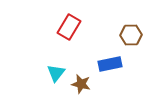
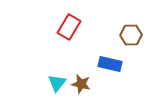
blue rectangle: rotated 25 degrees clockwise
cyan triangle: moved 1 px right, 10 px down
